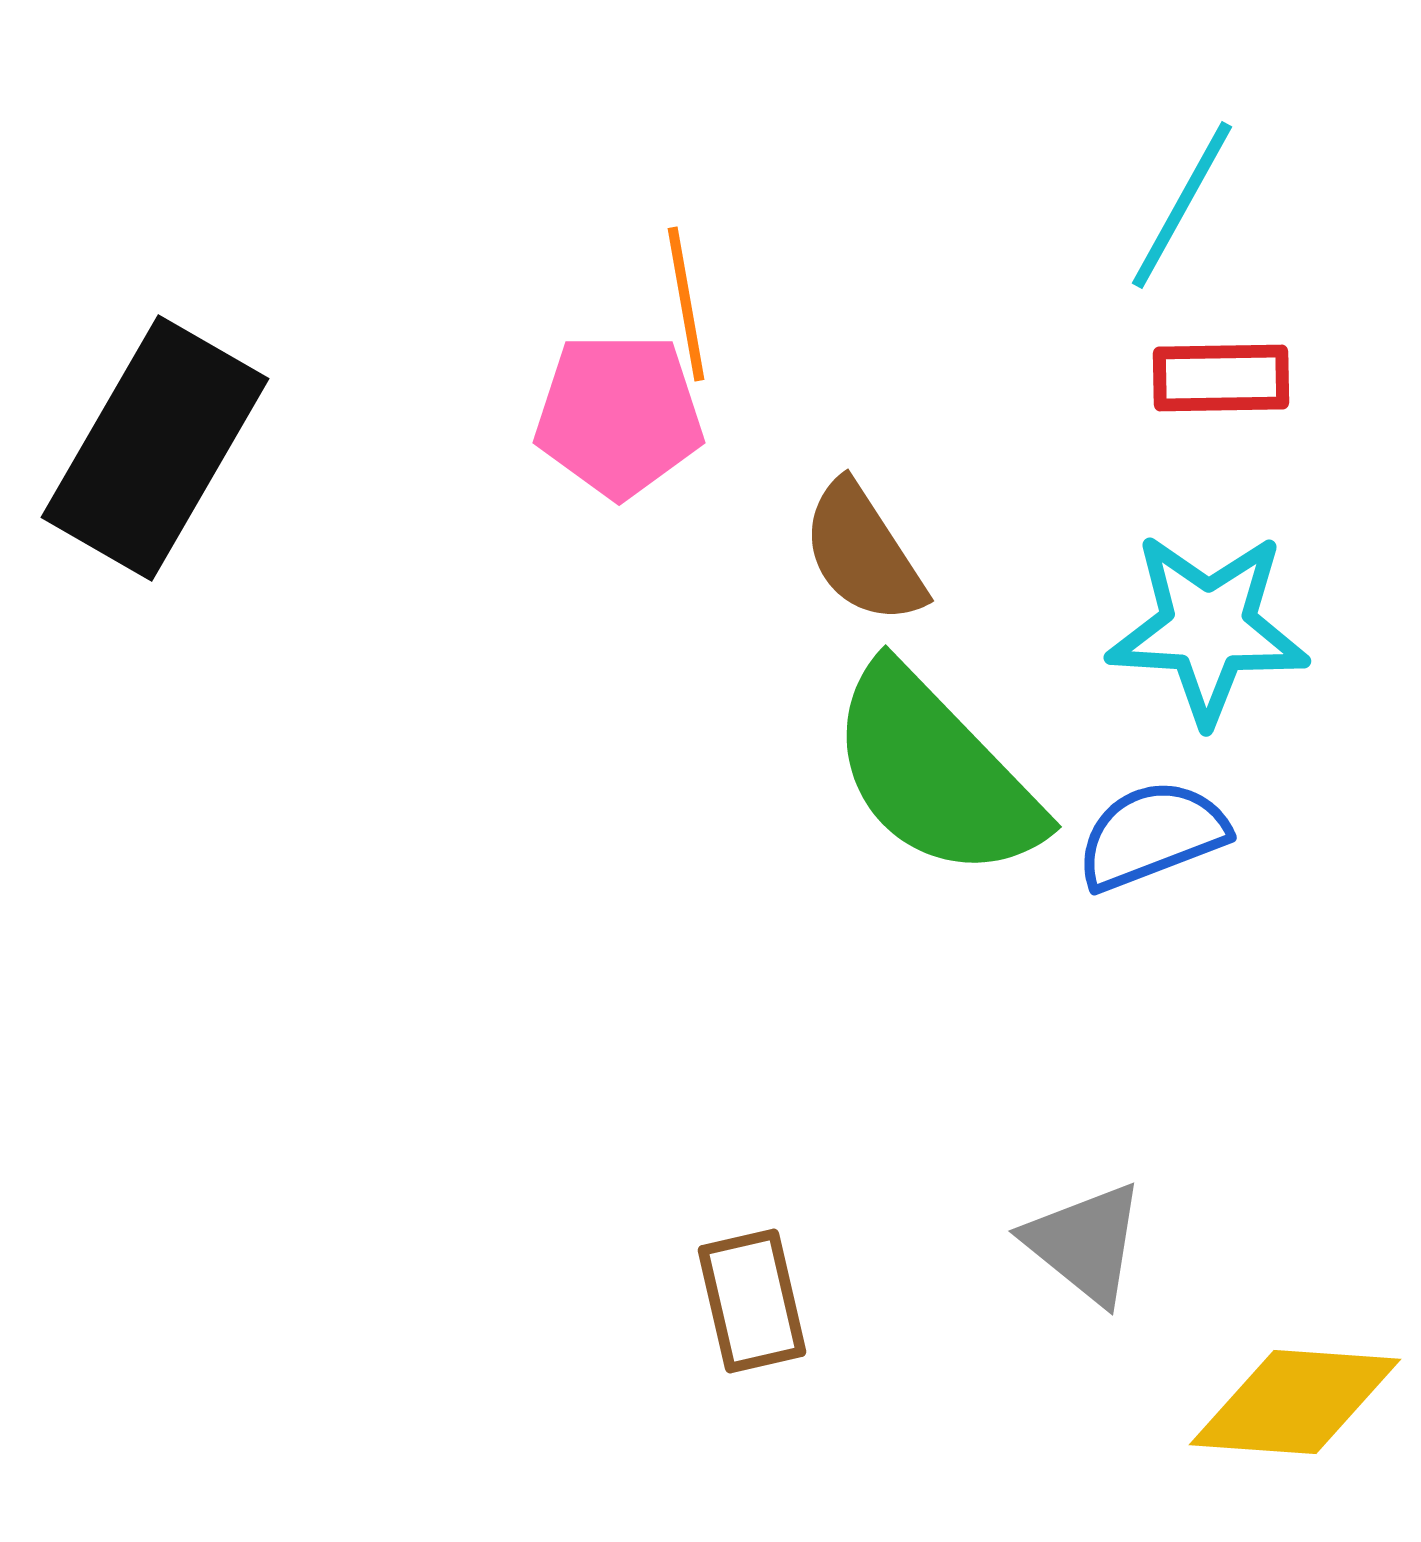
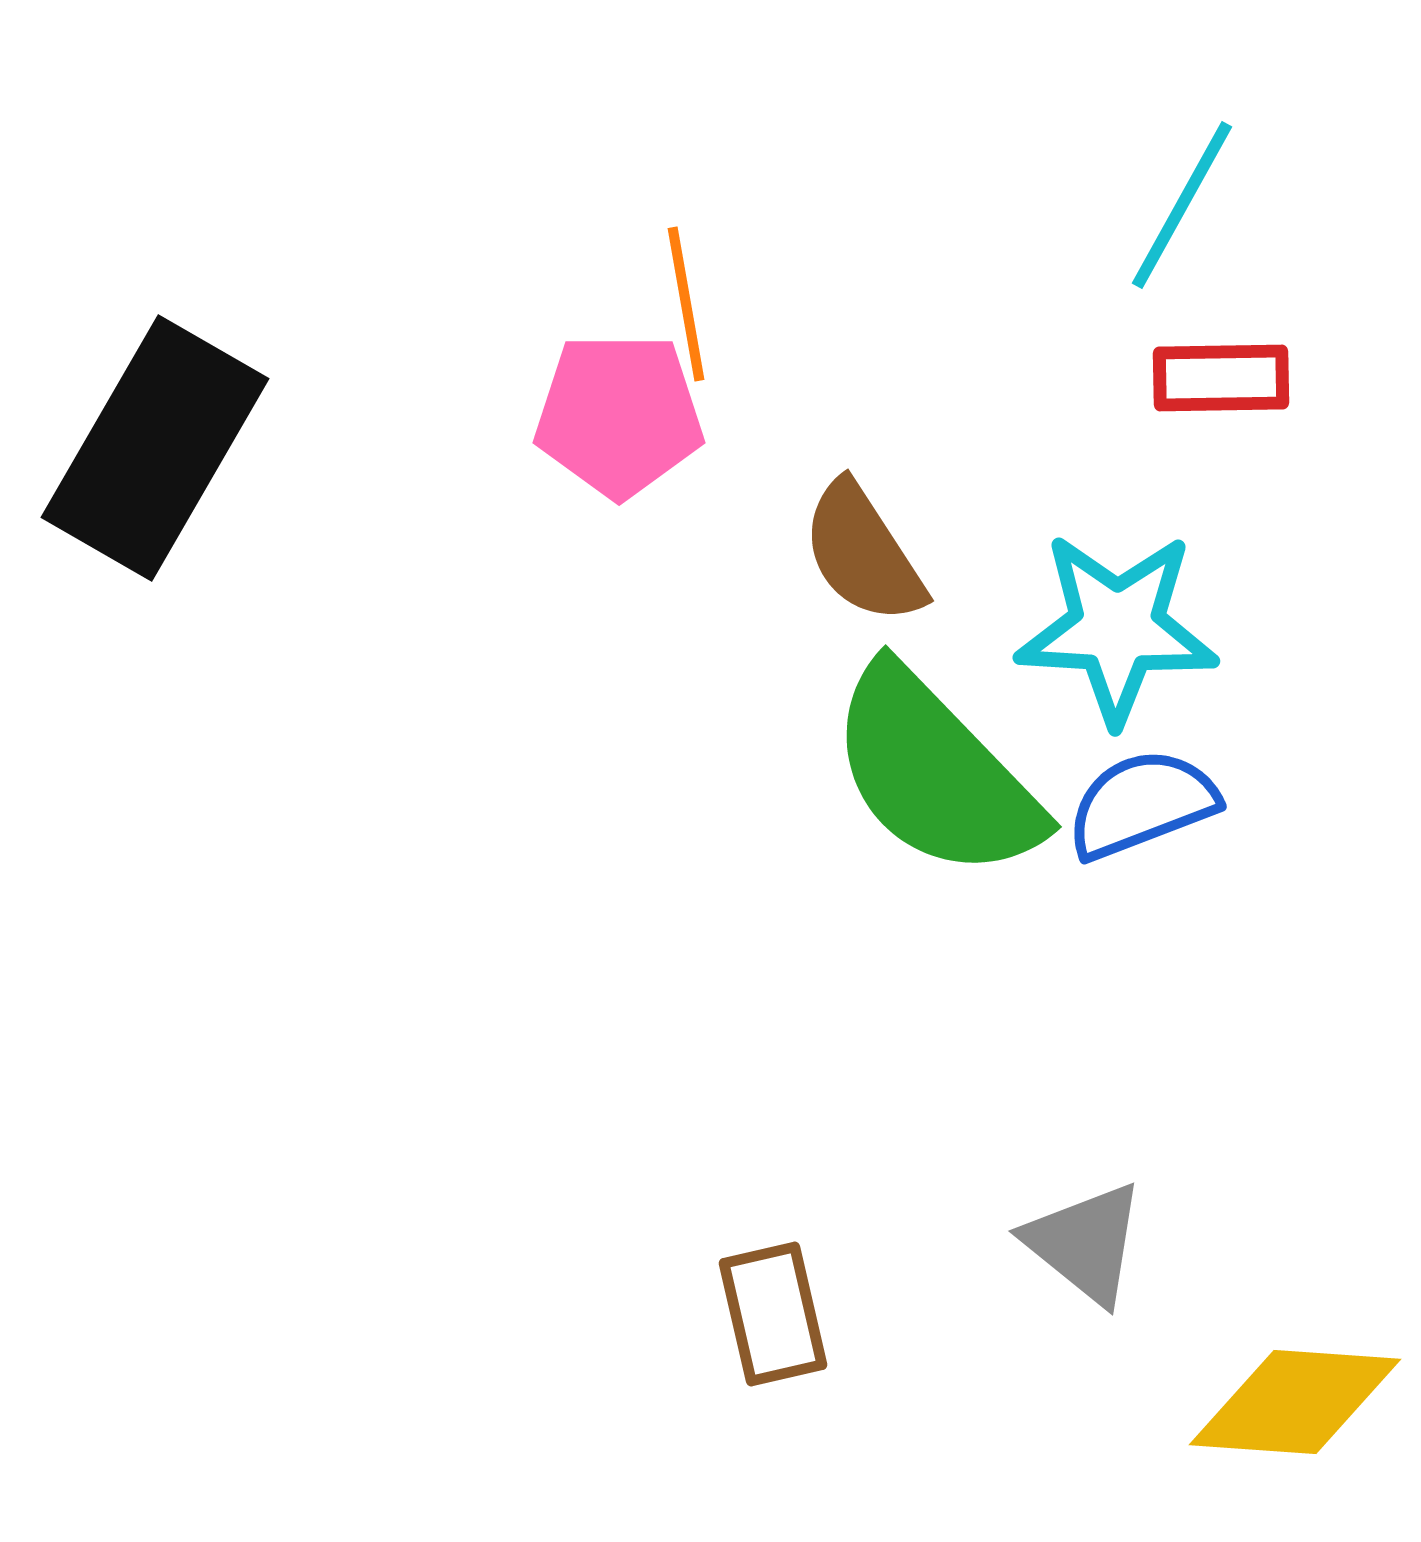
cyan star: moved 91 px left
blue semicircle: moved 10 px left, 31 px up
brown rectangle: moved 21 px right, 13 px down
